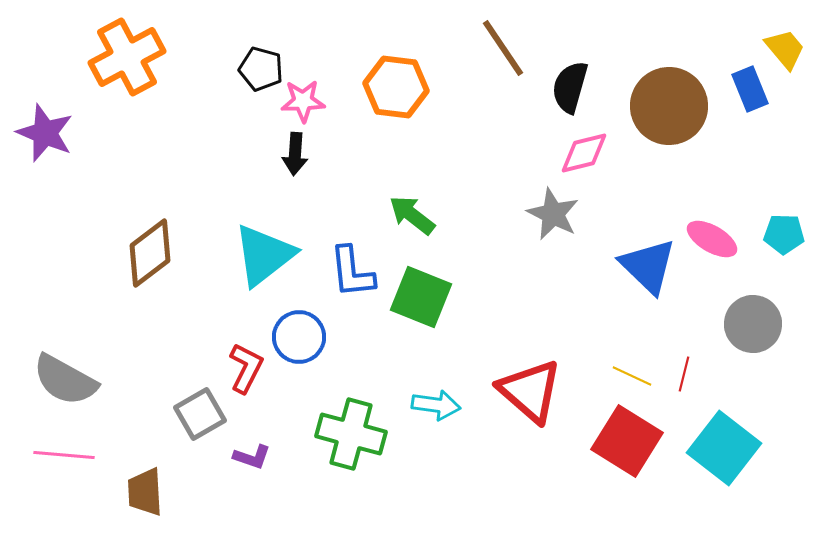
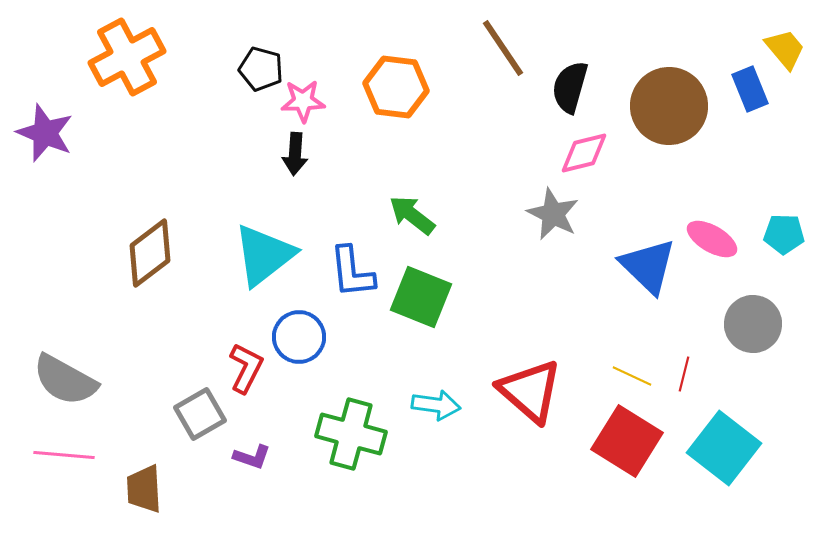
brown trapezoid: moved 1 px left, 3 px up
